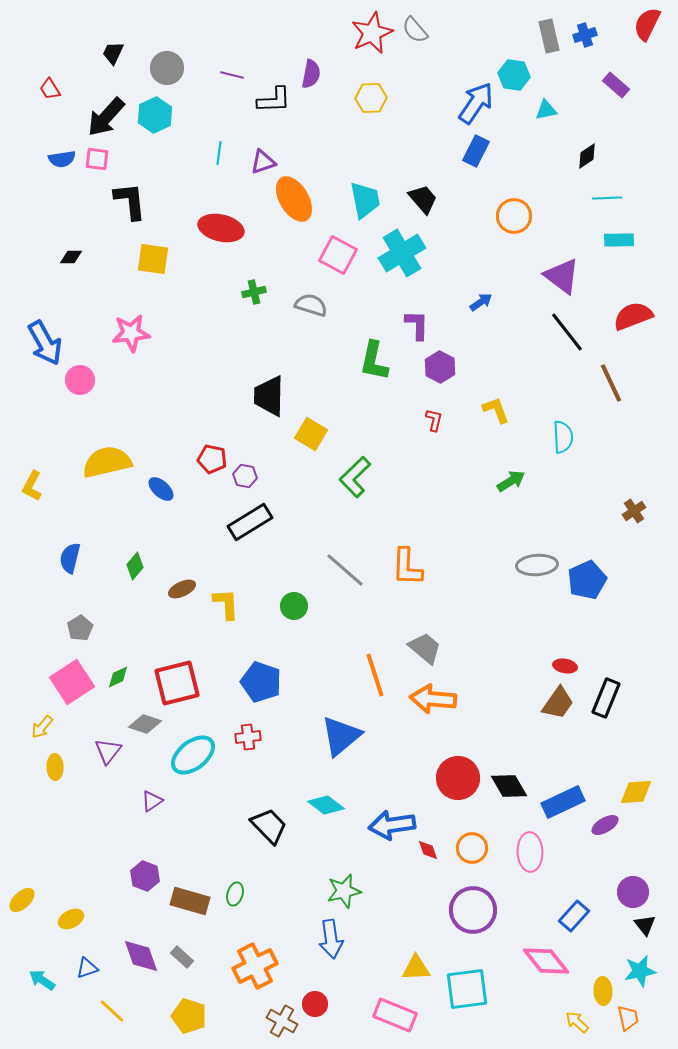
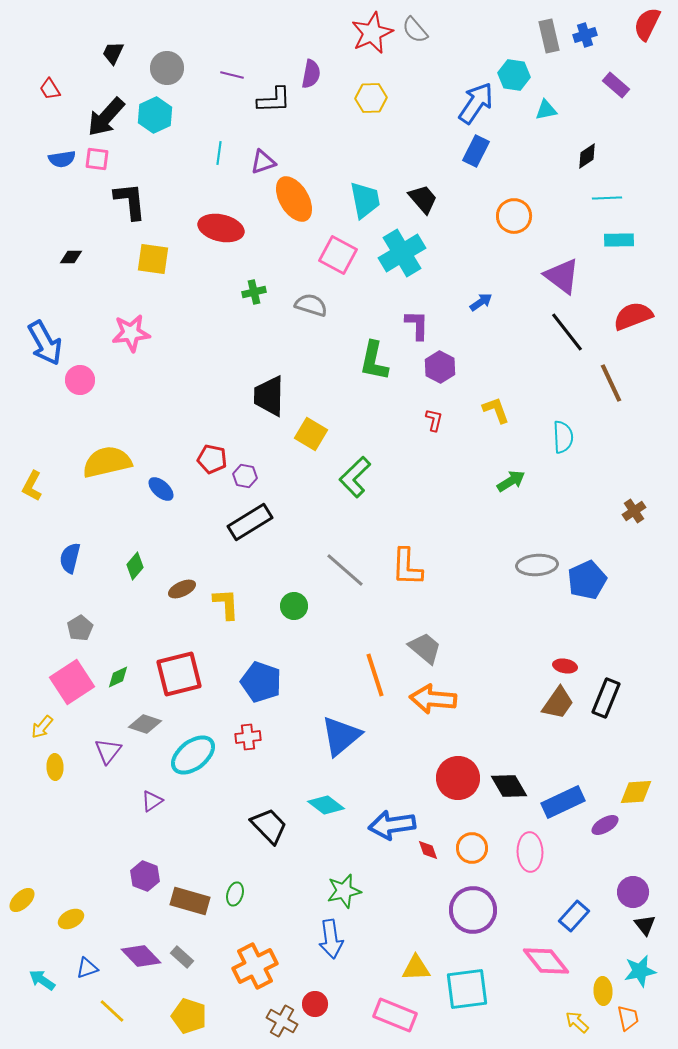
red square at (177, 683): moved 2 px right, 9 px up
purple diamond at (141, 956): rotated 24 degrees counterclockwise
